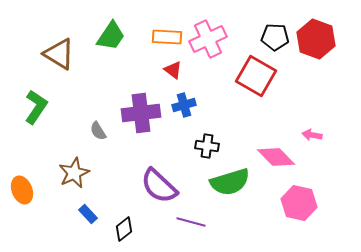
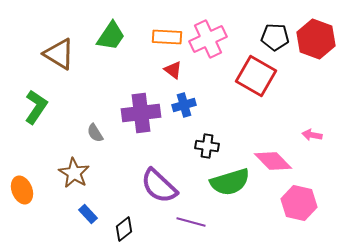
gray semicircle: moved 3 px left, 2 px down
pink diamond: moved 3 px left, 4 px down
brown star: rotated 16 degrees counterclockwise
